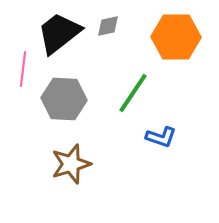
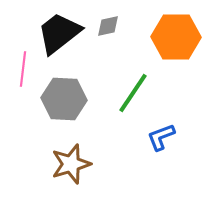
blue L-shape: rotated 140 degrees clockwise
